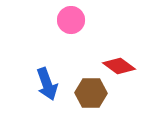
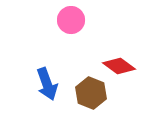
brown hexagon: rotated 20 degrees clockwise
